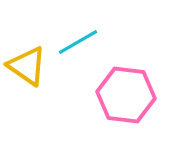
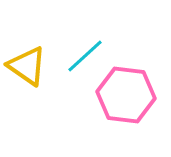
cyan line: moved 7 px right, 14 px down; rotated 12 degrees counterclockwise
